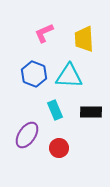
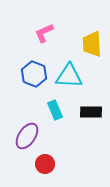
yellow trapezoid: moved 8 px right, 5 px down
purple ellipse: moved 1 px down
red circle: moved 14 px left, 16 px down
